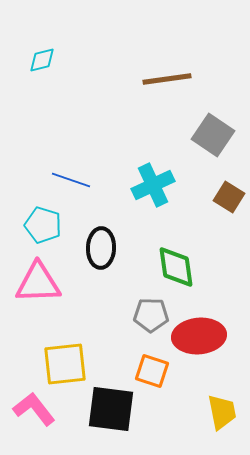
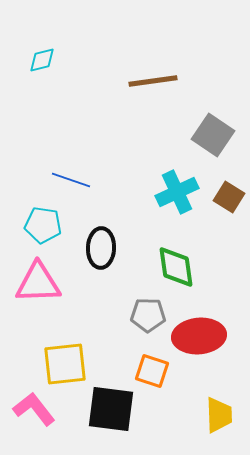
brown line: moved 14 px left, 2 px down
cyan cross: moved 24 px right, 7 px down
cyan pentagon: rotated 9 degrees counterclockwise
gray pentagon: moved 3 px left
yellow trapezoid: moved 3 px left, 3 px down; rotated 9 degrees clockwise
